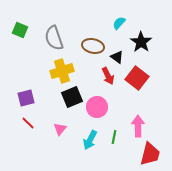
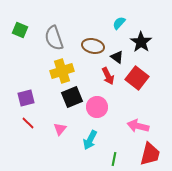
pink arrow: rotated 75 degrees counterclockwise
green line: moved 22 px down
